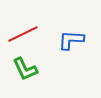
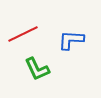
green L-shape: moved 12 px right
